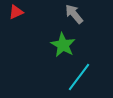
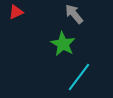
green star: moved 1 px up
